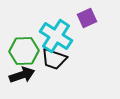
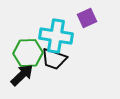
cyan cross: rotated 24 degrees counterclockwise
green hexagon: moved 4 px right, 2 px down
black arrow: rotated 25 degrees counterclockwise
